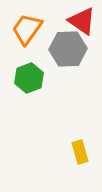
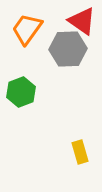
green hexagon: moved 8 px left, 14 px down
